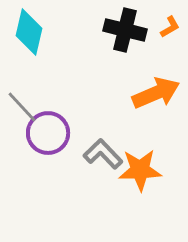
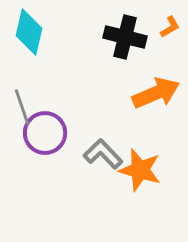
black cross: moved 7 px down
gray line: rotated 24 degrees clockwise
purple circle: moved 3 px left
orange star: rotated 18 degrees clockwise
